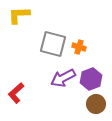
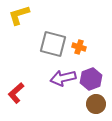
yellow L-shape: rotated 15 degrees counterclockwise
purple arrow: rotated 15 degrees clockwise
